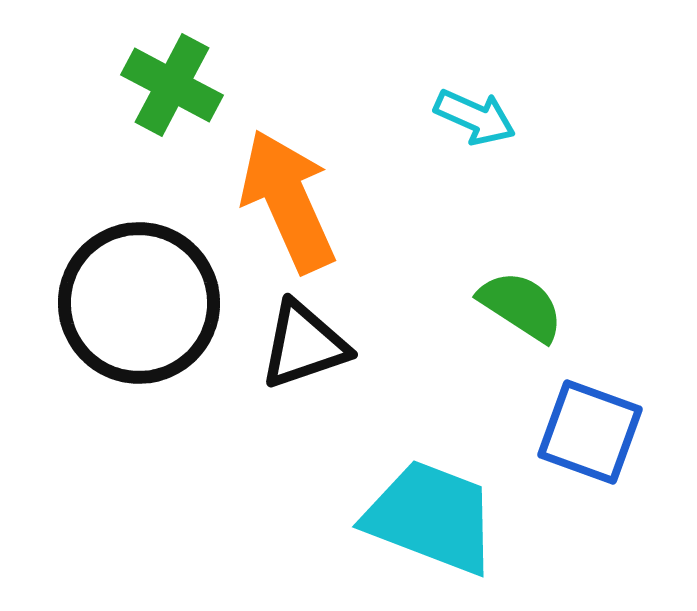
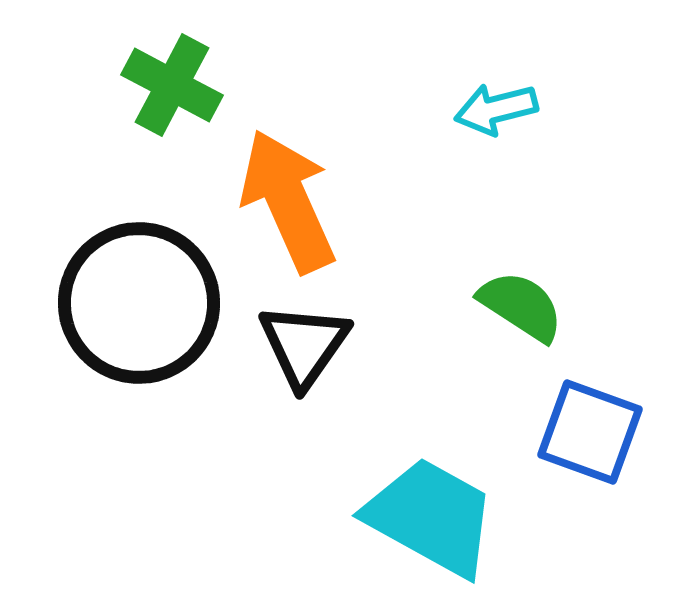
cyan arrow: moved 21 px right, 8 px up; rotated 142 degrees clockwise
black triangle: rotated 36 degrees counterclockwise
cyan trapezoid: rotated 8 degrees clockwise
